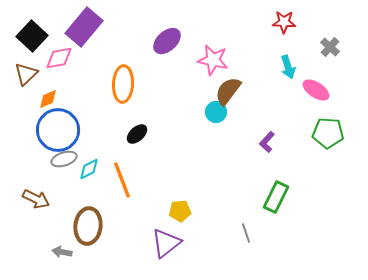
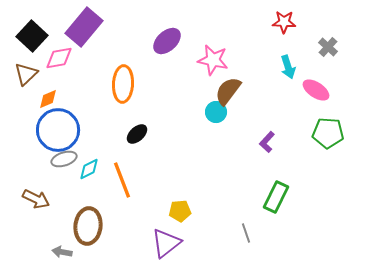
gray cross: moved 2 px left
